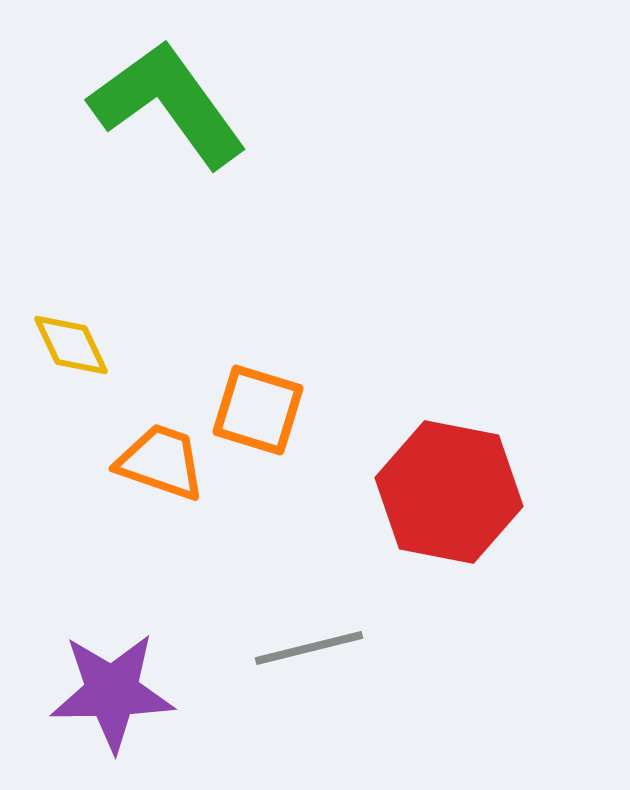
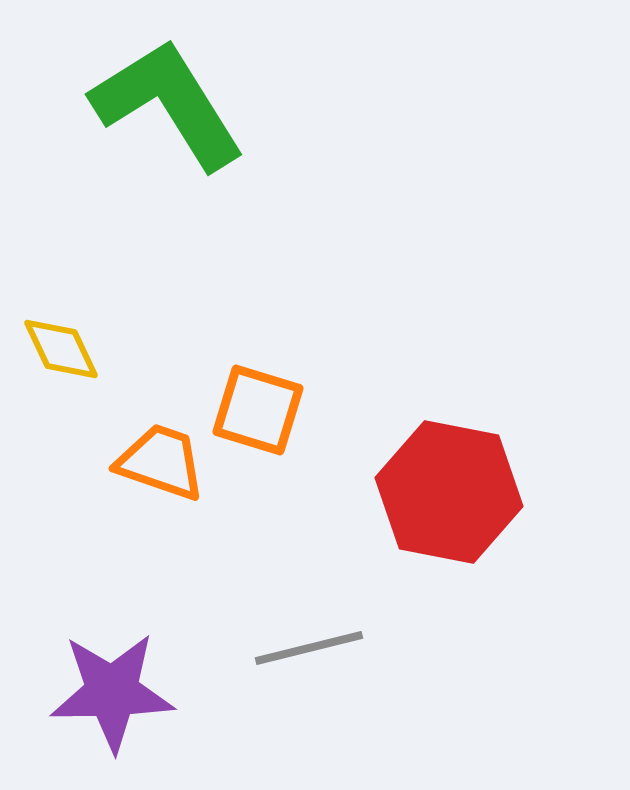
green L-shape: rotated 4 degrees clockwise
yellow diamond: moved 10 px left, 4 px down
